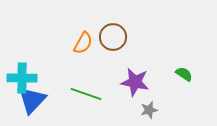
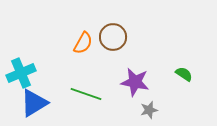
cyan cross: moved 1 px left, 5 px up; rotated 24 degrees counterclockwise
blue triangle: moved 2 px right, 3 px down; rotated 16 degrees clockwise
